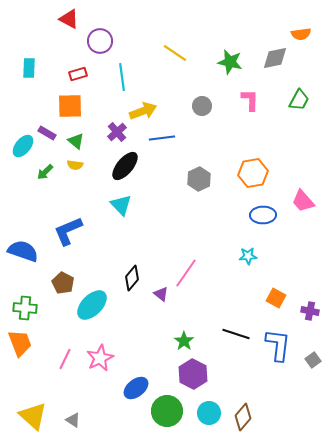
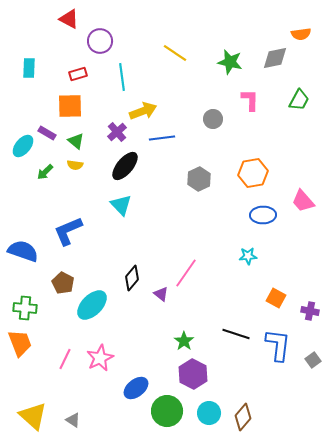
gray circle at (202, 106): moved 11 px right, 13 px down
